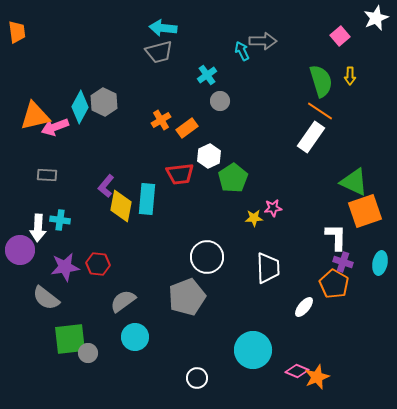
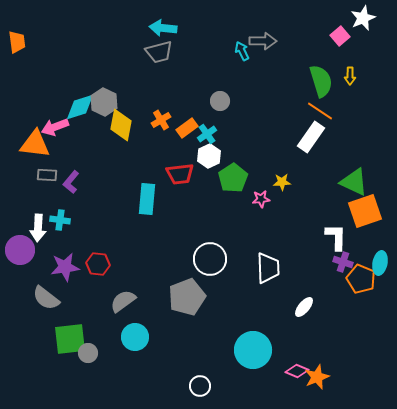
white star at (376, 18): moved 13 px left
orange trapezoid at (17, 32): moved 10 px down
cyan cross at (207, 75): moved 59 px down
cyan diamond at (80, 107): rotated 44 degrees clockwise
orange triangle at (35, 116): moved 28 px down; rotated 20 degrees clockwise
purple L-shape at (106, 186): moved 35 px left, 4 px up
yellow diamond at (121, 206): moved 81 px up
pink star at (273, 208): moved 12 px left, 9 px up
yellow star at (254, 218): moved 28 px right, 36 px up
white circle at (207, 257): moved 3 px right, 2 px down
orange pentagon at (334, 284): moved 27 px right, 5 px up; rotated 8 degrees counterclockwise
white circle at (197, 378): moved 3 px right, 8 px down
